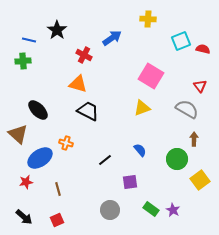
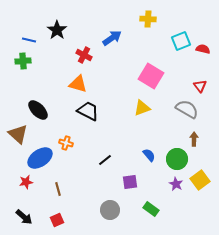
blue semicircle: moved 9 px right, 5 px down
purple star: moved 3 px right, 26 px up
